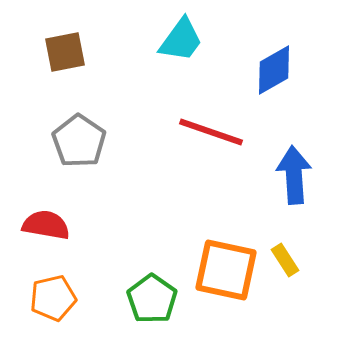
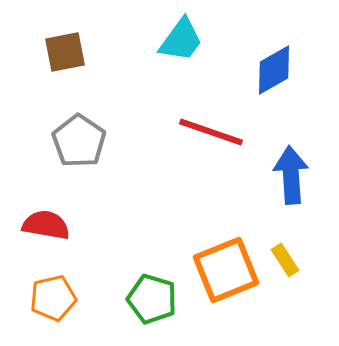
blue arrow: moved 3 px left
orange square: rotated 34 degrees counterclockwise
green pentagon: rotated 18 degrees counterclockwise
